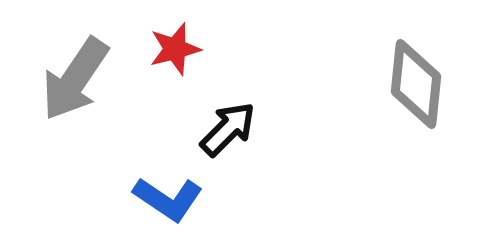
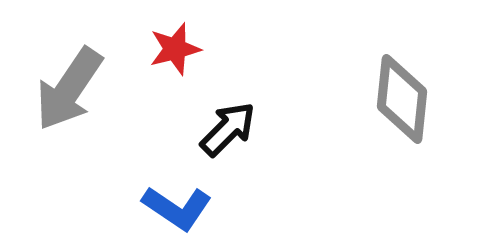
gray arrow: moved 6 px left, 10 px down
gray diamond: moved 14 px left, 15 px down
blue L-shape: moved 9 px right, 9 px down
